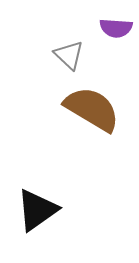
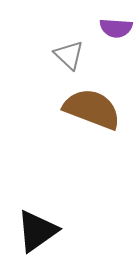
brown semicircle: rotated 10 degrees counterclockwise
black triangle: moved 21 px down
